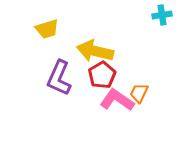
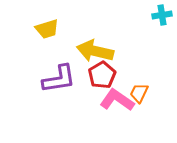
purple L-shape: moved 1 px down; rotated 123 degrees counterclockwise
